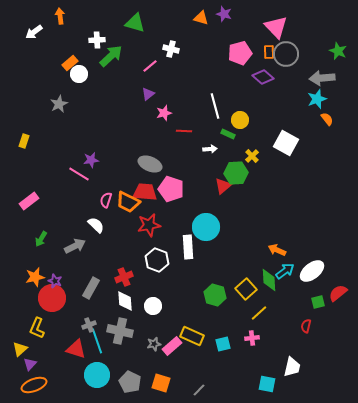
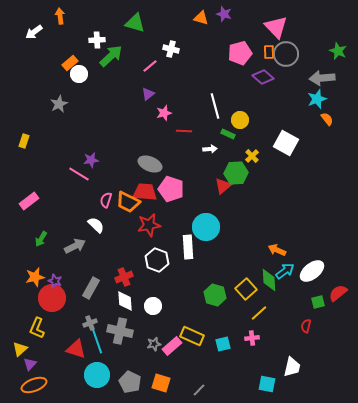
gray cross at (89, 325): moved 1 px right, 2 px up
